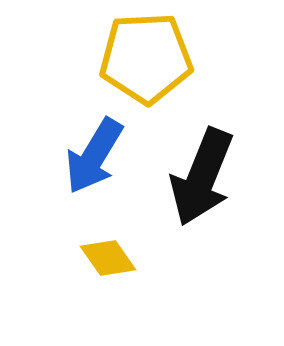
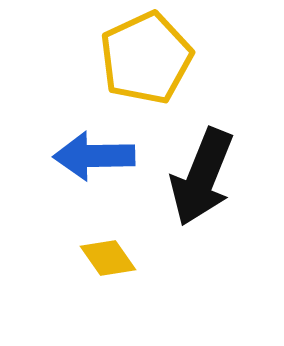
yellow pentagon: rotated 22 degrees counterclockwise
blue arrow: rotated 58 degrees clockwise
